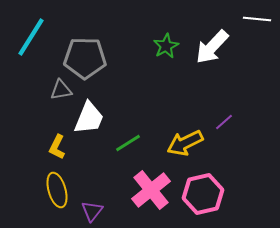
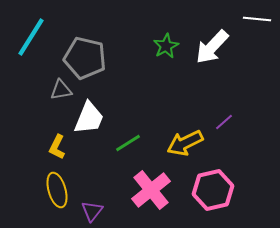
gray pentagon: rotated 12 degrees clockwise
pink hexagon: moved 10 px right, 4 px up
